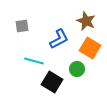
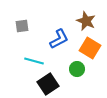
black square: moved 4 px left, 2 px down; rotated 25 degrees clockwise
